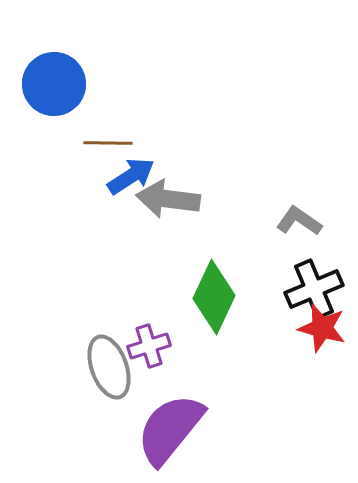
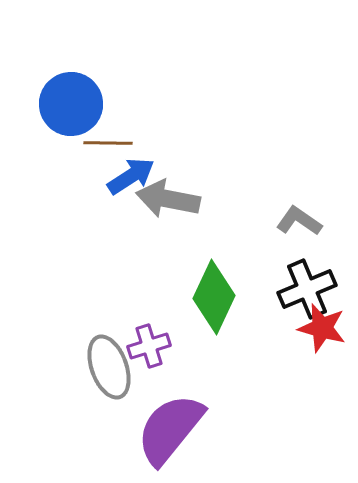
blue circle: moved 17 px right, 20 px down
gray arrow: rotated 4 degrees clockwise
black cross: moved 7 px left
